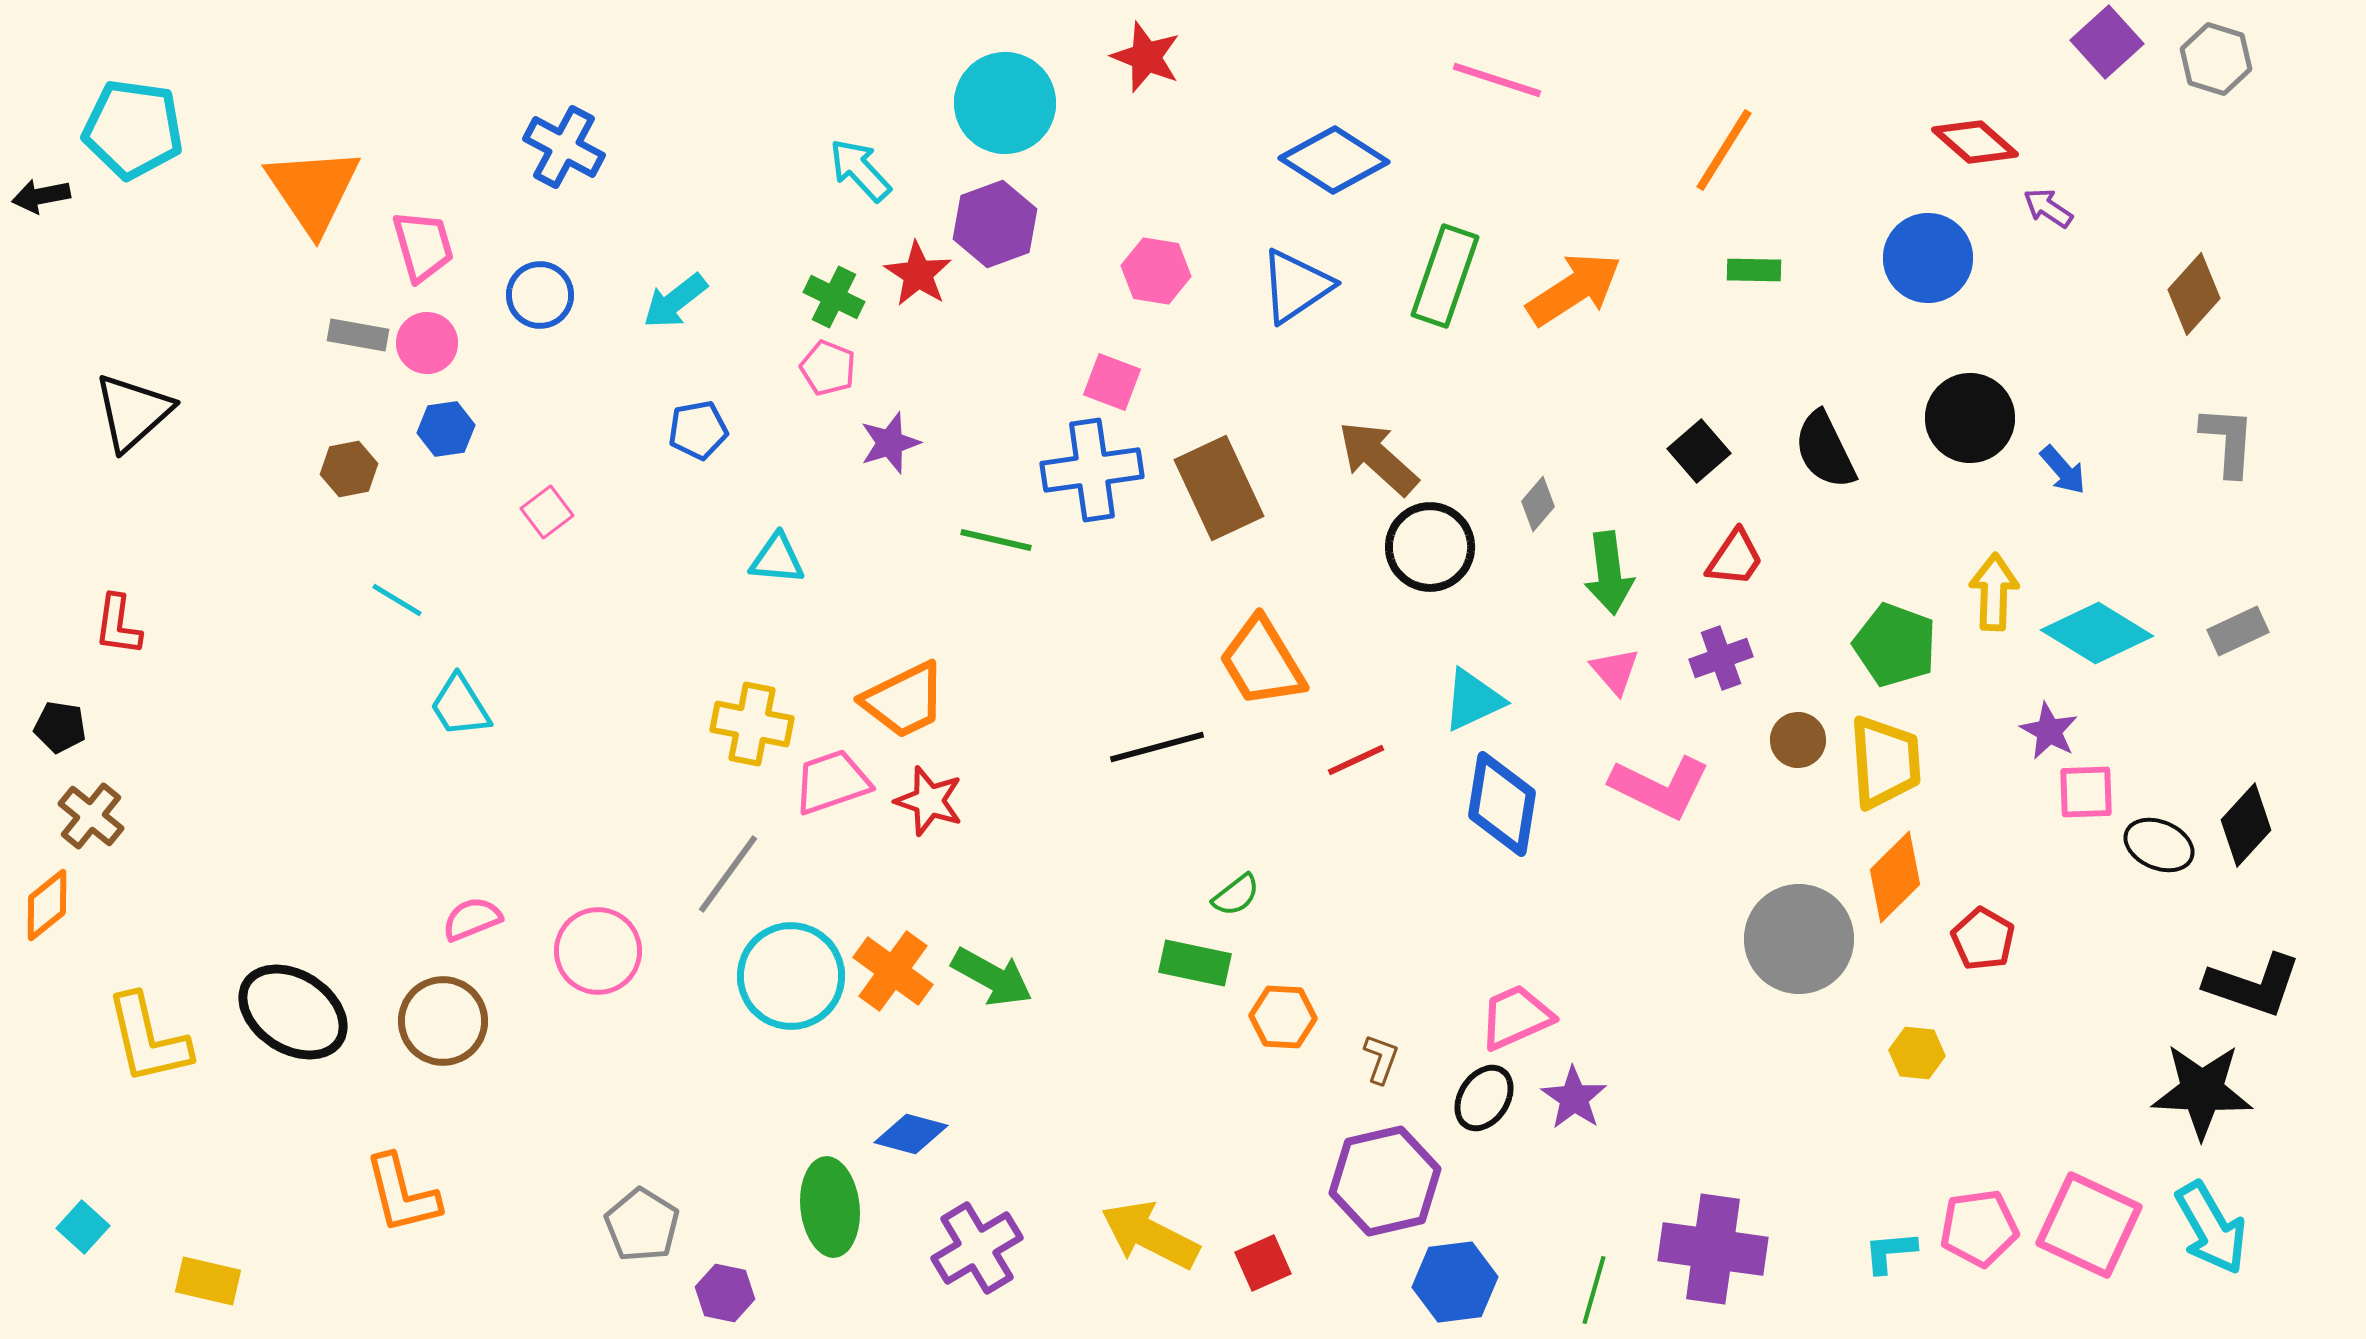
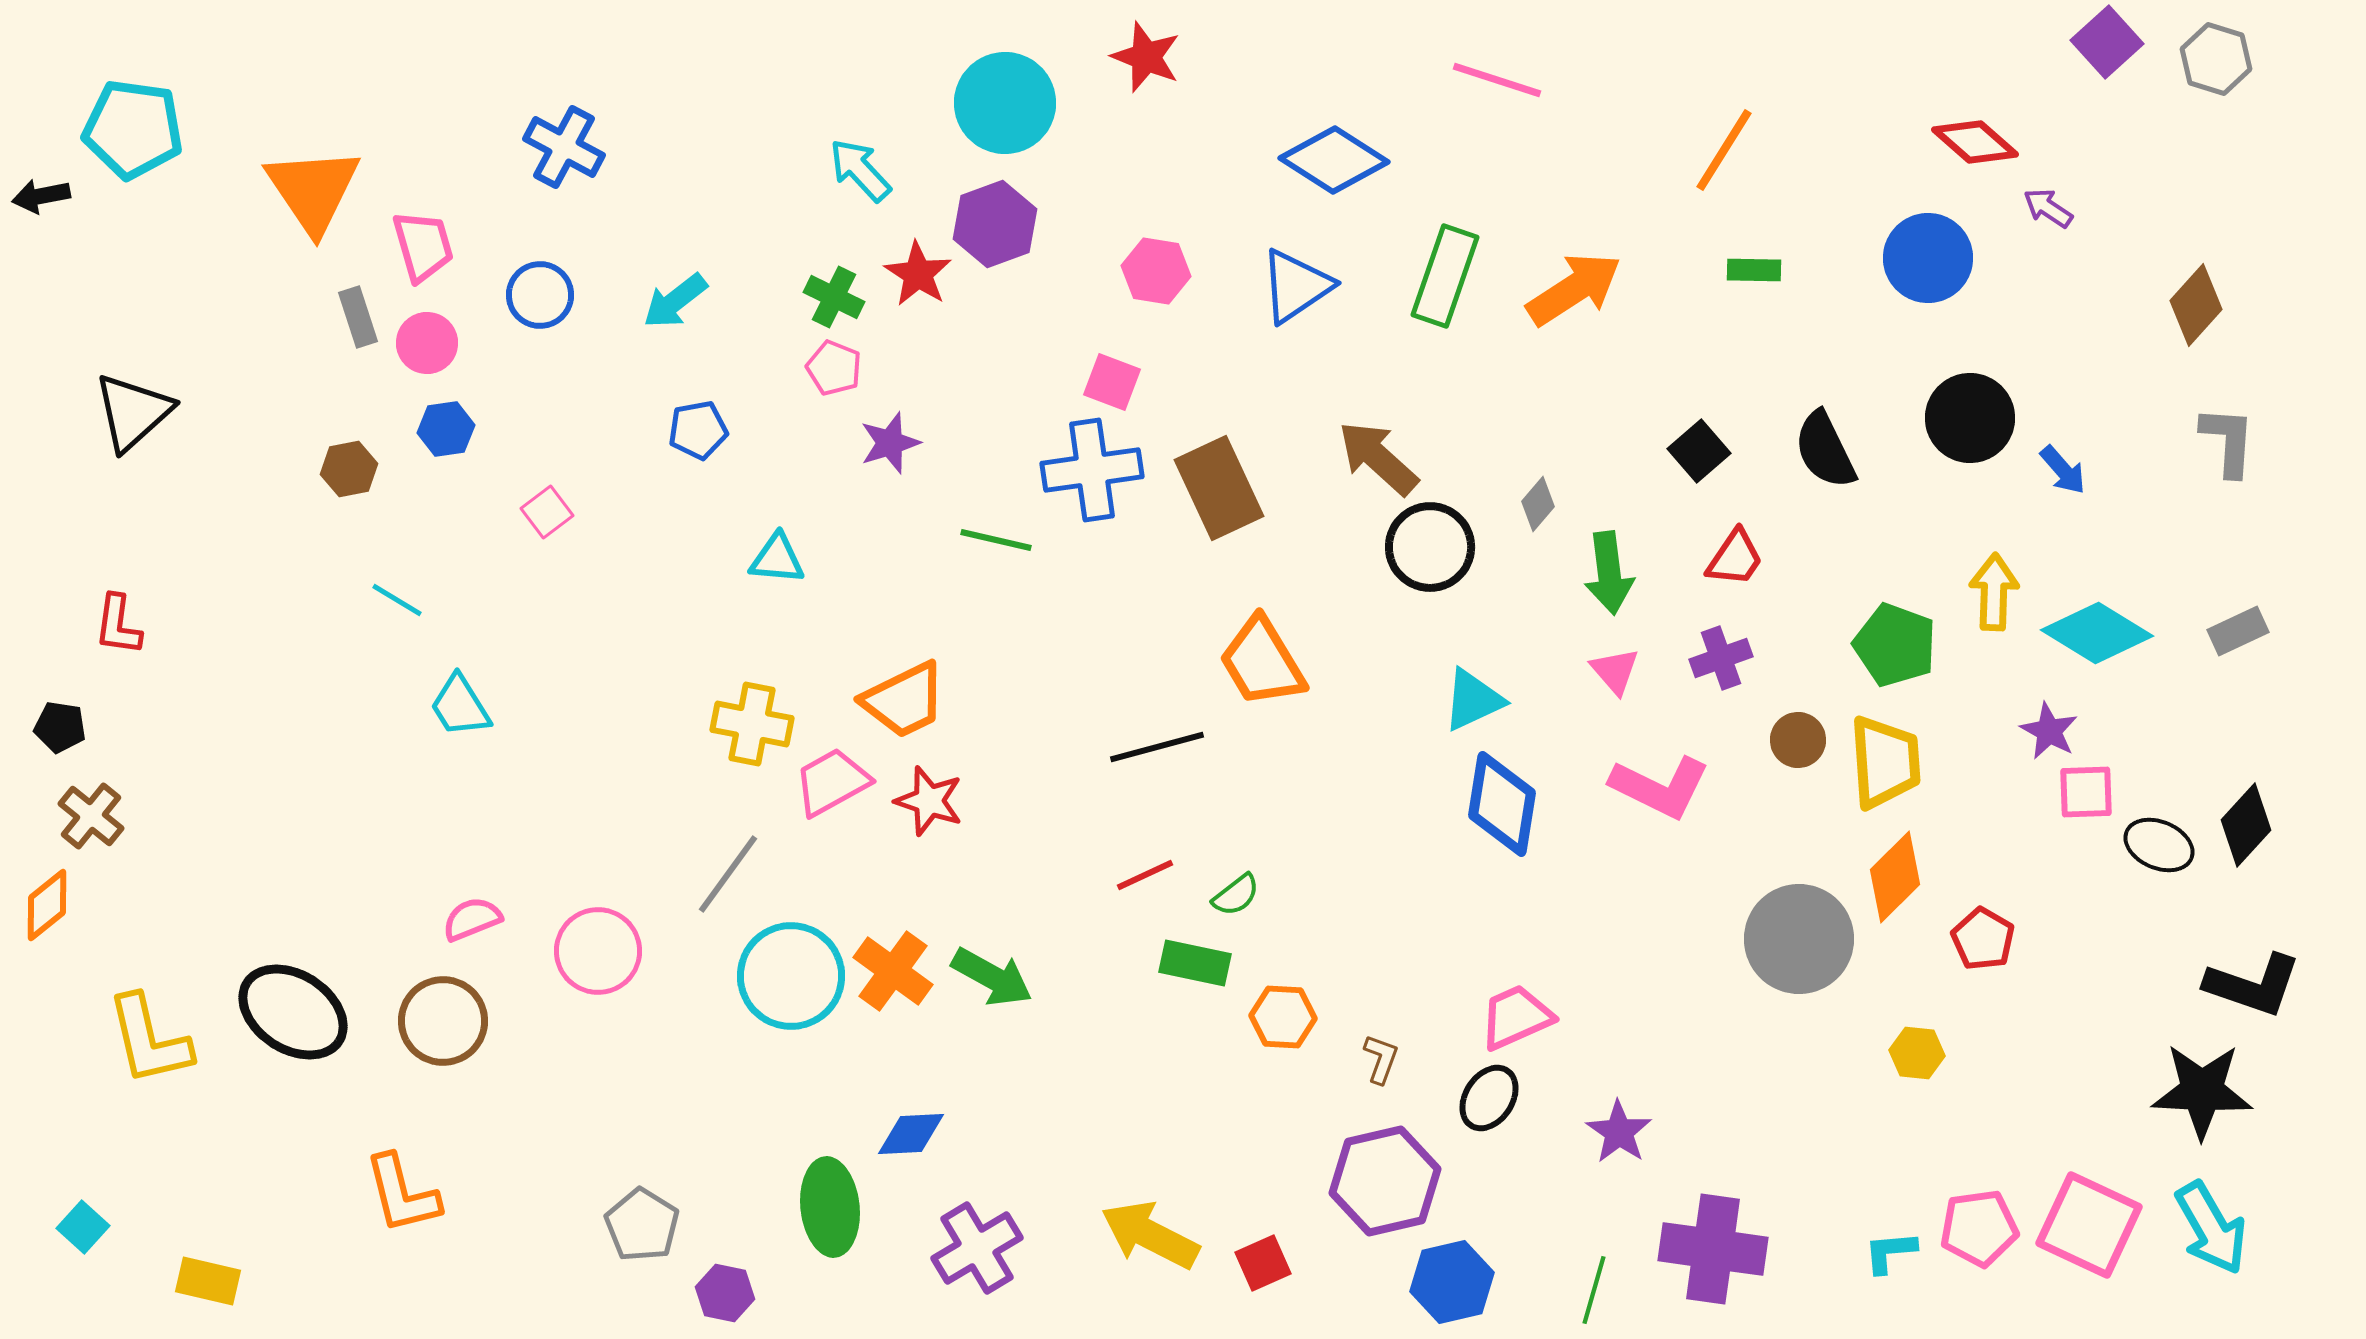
brown diamond at (2194, 294): moved 2 px right, 11 px down
gray rectangle at (358, 335): moved 18 px up; rotated 62 degrees clockwise
pink pentagon at (828, 368): moved 6 px right
red line at (1356, 760): moved 211 px left, 115 px down
pink trapezoid at (832, 782): rotated 10 degrees counterclockwise
yellow L-shape at (148, 1039): moved 1 px right, 1 px down
black ellipse at (1484, 1098): moved 5 px right
purple star at (1574, 1098): moved 45 px right, 34 px down
blue diamond at (911, 1134): rotated 18 degrees counterclockwise
blue hexagon at (1455, 1282): moved 3 px left; rotated 6 degrees counterclockwise
